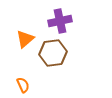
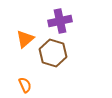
brown hexagon: rotated 24 degrees clockwise
orange semicircle: moved 2 px right
